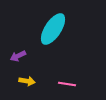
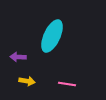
cyan ellipse: moved 1 px left, 7 px down; rotated 8 degrees counterclockwise
purple arrow: moved 1 px down; rotated 28 degrees clockwise
